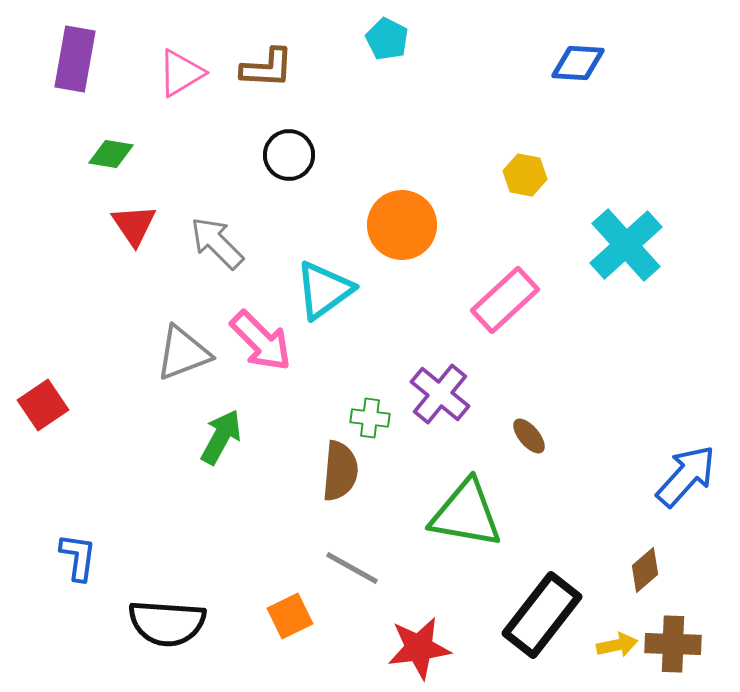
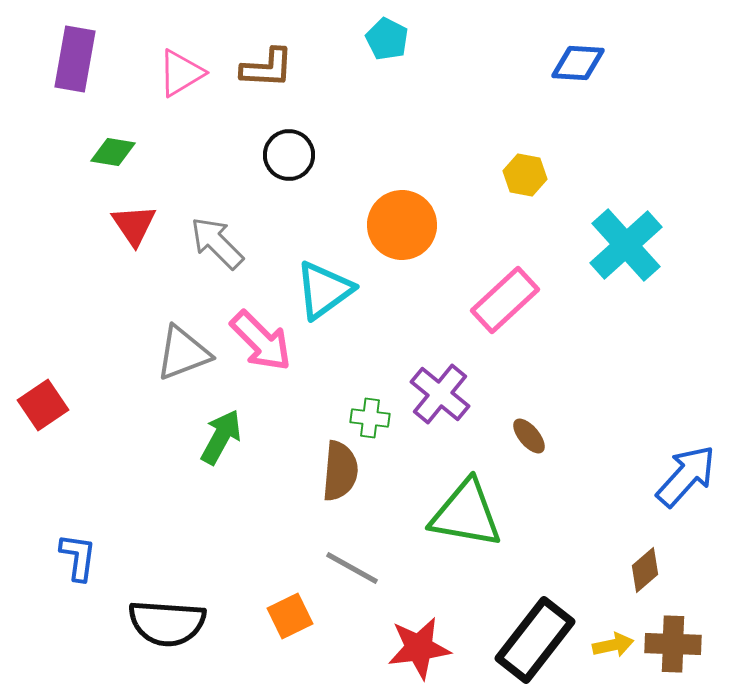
green diamond: moved 2 px right, 2 px up
black rectangle: moved 7 px left, 25 px down
yellow arrow: moved 4 px left
